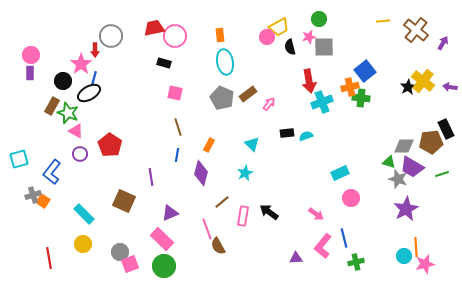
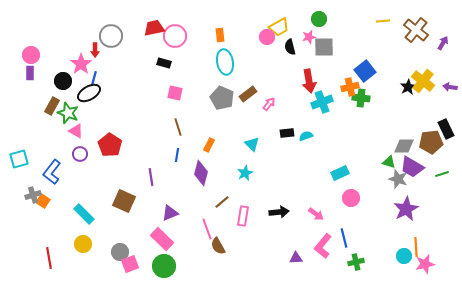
black arrow at (269, 212): moved 10 px right; rotated 138 degrees clockwise
